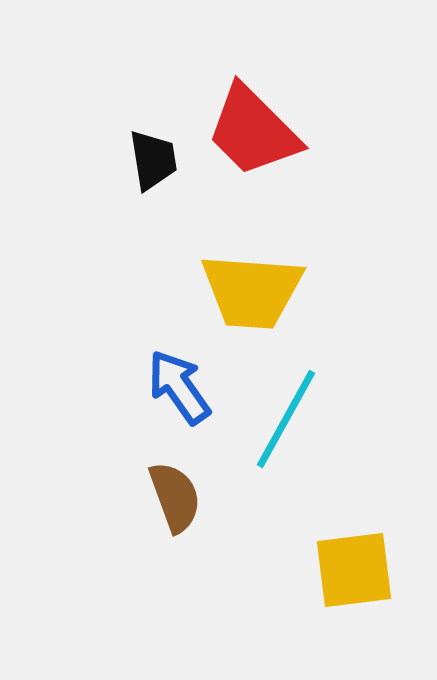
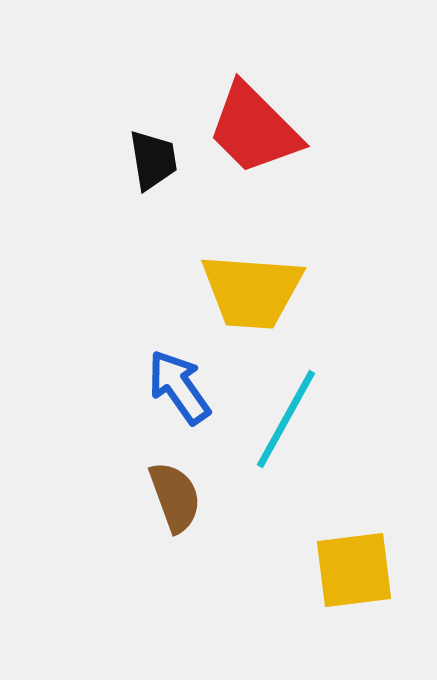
red trapezoid: moved 1 px right, 2 px up
